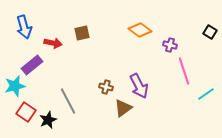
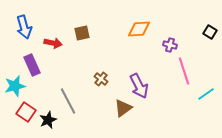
orange diamond: moved 1 px left, 1 px up; rotated 40 degrees counterclockwise
purple rectangle: rotated 75 degrees counterclockwise
brown cross: moved 5 px left, 8 px up; rotated 24 degrees clockwise
